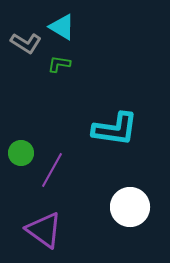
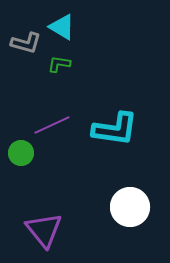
gray L-shape: rotated 16 degrees counterclockwise
purple line: moved 45 px up; rotated 36 degrees clockwise
purple triangle: rotated 15 degrees clockwise
